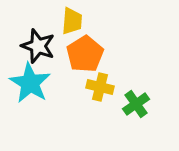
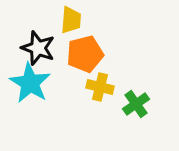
yellow trapezoid: moved 1 px left, 1 px up
black star: moved 2 px down
orange pentagon: rotated 18 degrees clockwise
